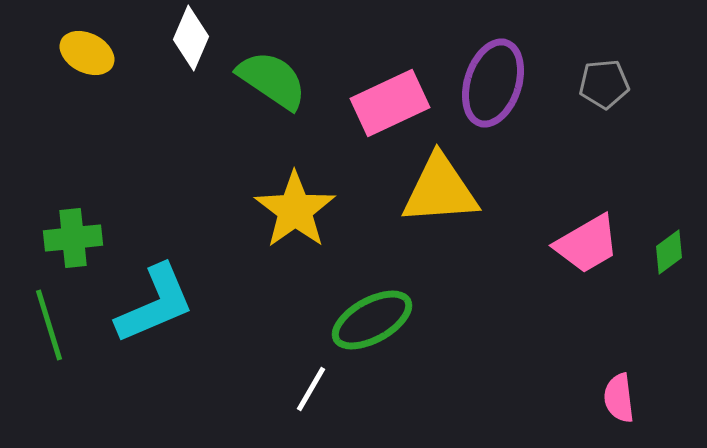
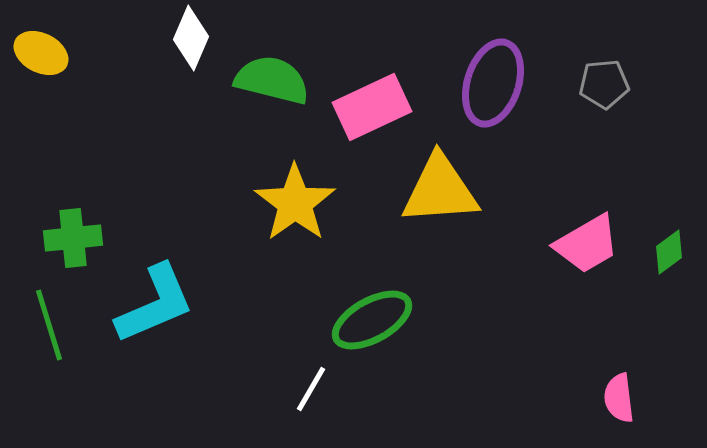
yellow ellipse: moved 46 px left
green semicircle: rotated 20 degrees counterclockwise
pink rectangle: moved 18 px left, 4 px down
yellow star: moved 7 px up
